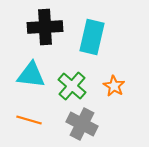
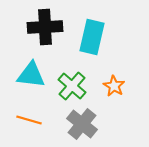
gray cross: rotated 12 degrees clockwise
